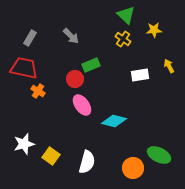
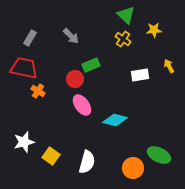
cyan diamond: moved 1 px right, 1 px up
white star: moved 2 px up
